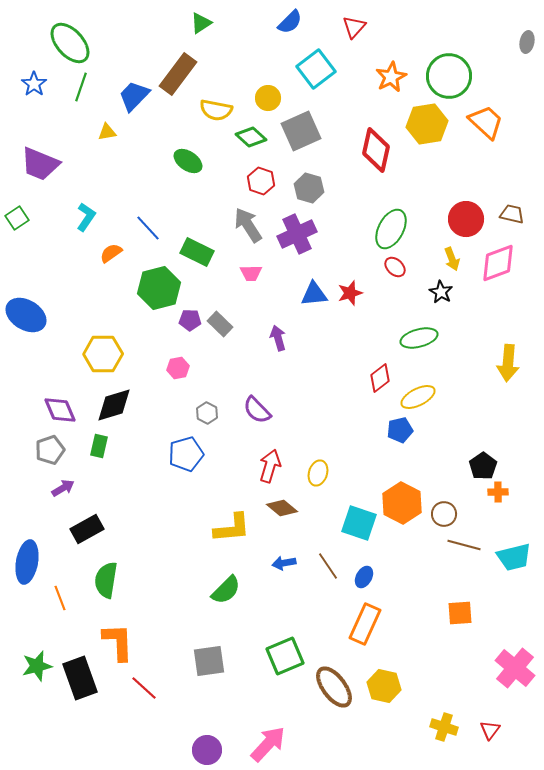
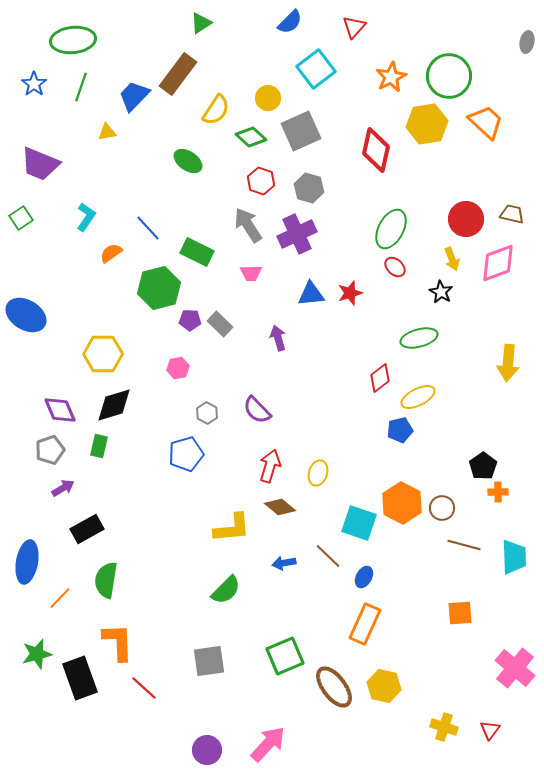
green ellipse at (70, 43): moved 3 px right, 3 px up; rotated 54 degrees counterclockwise
yellow semicircle at (216, 110): rotated 68 degrees counterclockwise
green square at (17, 218): moved 4 px right
blue triangle at (314, 294): moved 3 px left
brown diamond at (282, 508): moved 2 px left, 1 px up
brown circle at (444, 514): moved 2 px left, 6 px up
cyan trapezoid at (514, 557): rotated 78 degrees counterclockwise
brown line at (328, 566): moved 10 px up; rotated 12 degrees counterclockwise
orange line at (60, 598): rotated 65 degrees clockwise
green star at (37, 666): moved 12 px up
